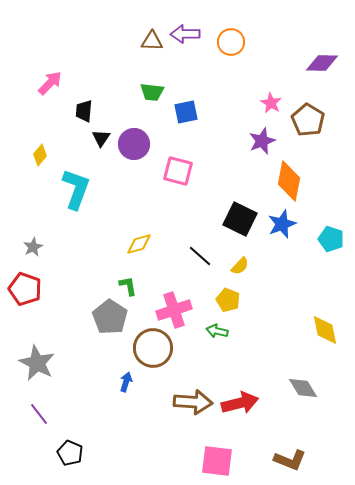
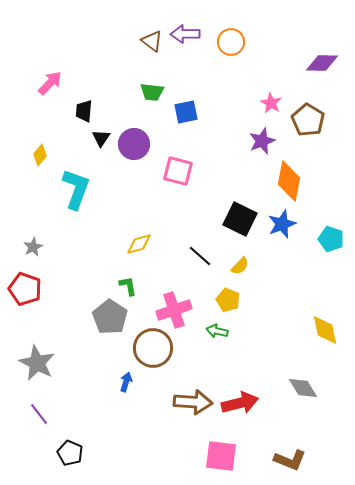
brown triangle at (152, 41): rotated 35 degrees clockwise
pink square at (217, 461): moved 4 px right, 5 px up
